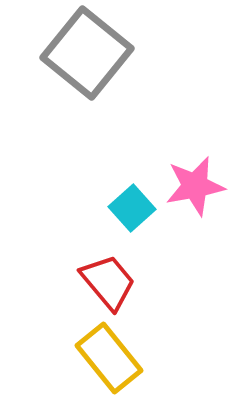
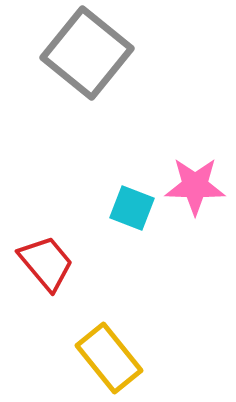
pink star: rotated 12 degrees clockwise
cyan square: rotated 27 degrees counterclockwise
red trapezoid: moved 62 px left, 19 px up
